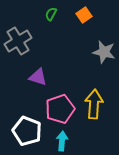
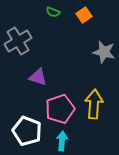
green semicircle: moved 2 px right, 2 px up; rotated 96 degrees counterclockwise
